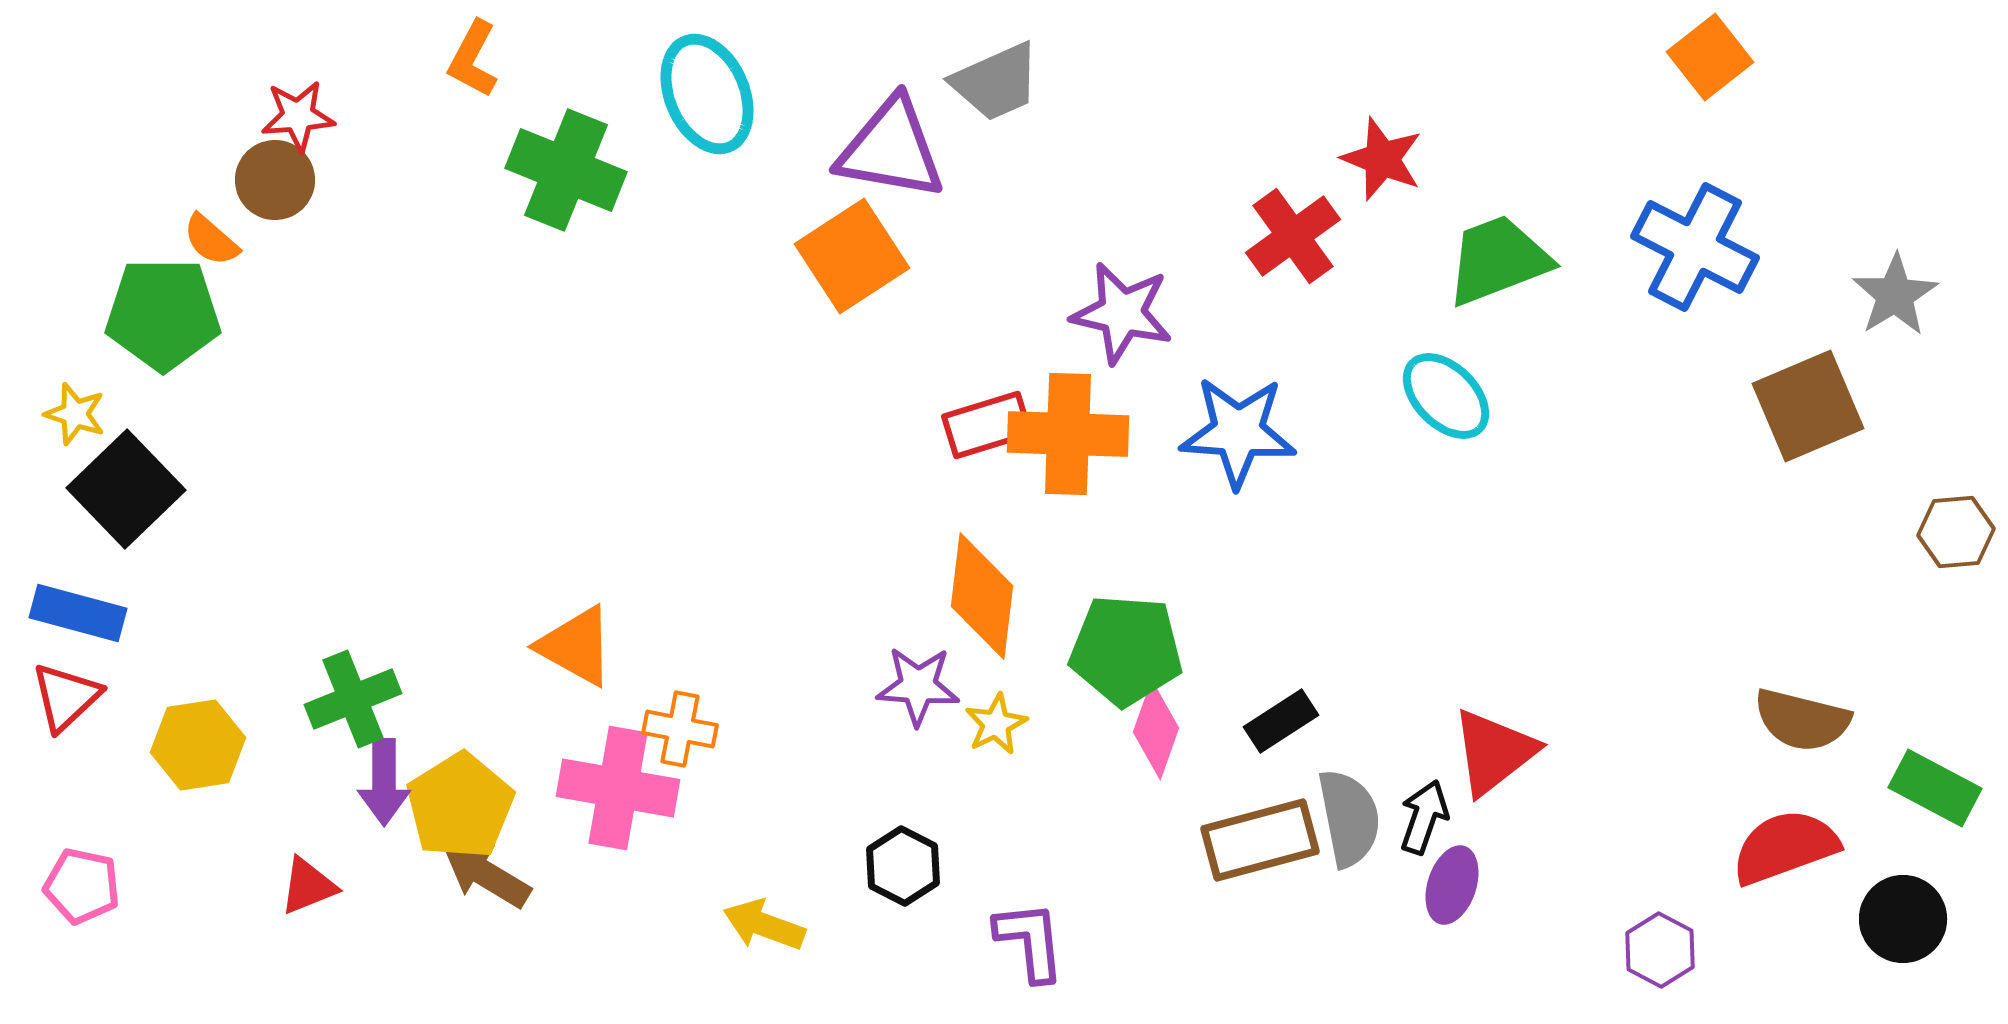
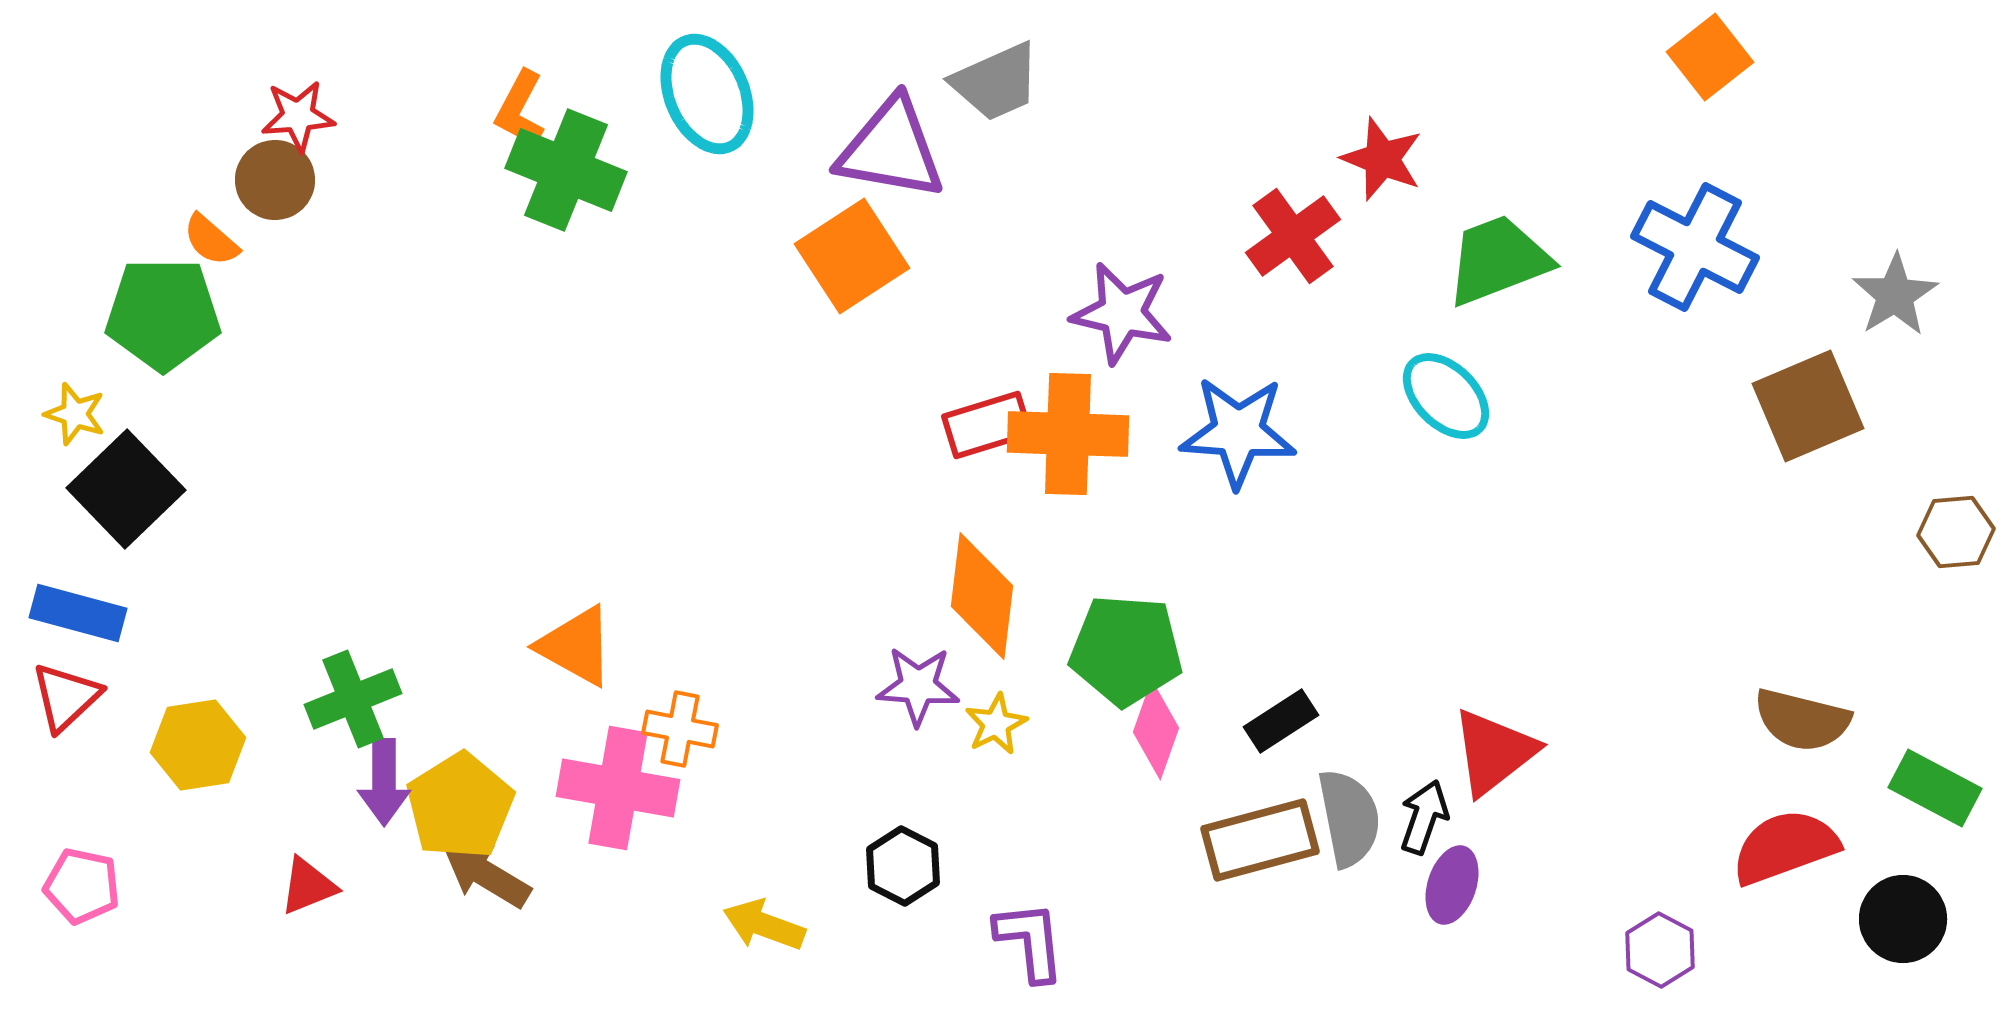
orange L-shape at (473, 59): moved 47 px right, 50 px down
